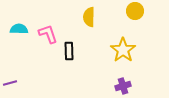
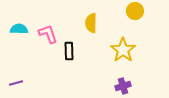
yellow semicircle: moved 2 px right, 6 px down
purple line: moved 6 px right
